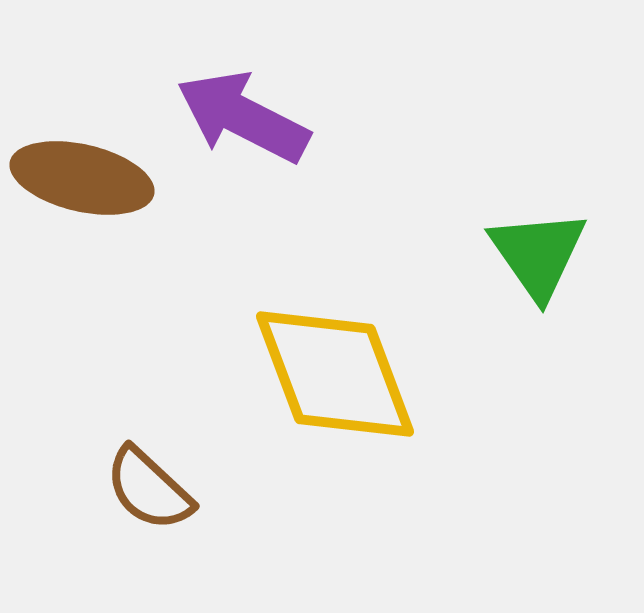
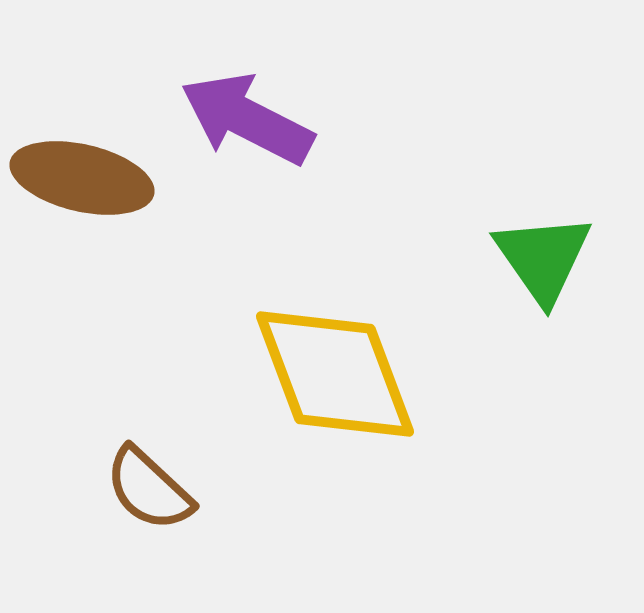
purple arrow: moved 4 px right, 2 px down
green triangle: moved 5 px right, 4 px down
